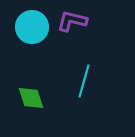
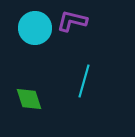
cyan circle: moved 3 px right, 1 px down
green diamond: moved 2 px left, 1 px down
